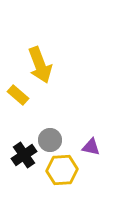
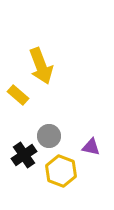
yellow arrow: moved 1 px right, 1 px down
gray circle: moved 1 px left, 4 px up
yellow hexagon: moved 1 px left, 1 px down; rotated 24 degrees clockwise
